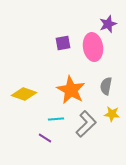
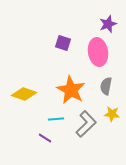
purple square: rotated 28 degrees clockwise
pink ellipse: moved 5 px right, 5 px down
